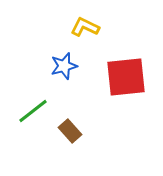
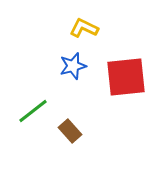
yellow L-shape: moved 1 px left, 1 px down
blue star: moved 9 px right
